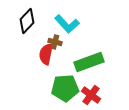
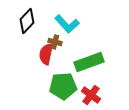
green pentagon: moved 2 px left, 2 px up
